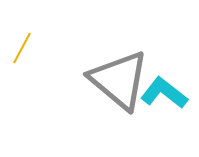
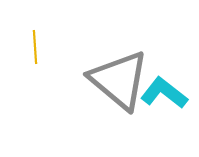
yellow line: moved 13 px right, 1 px up; rotated 32 degrees counterclockwise
